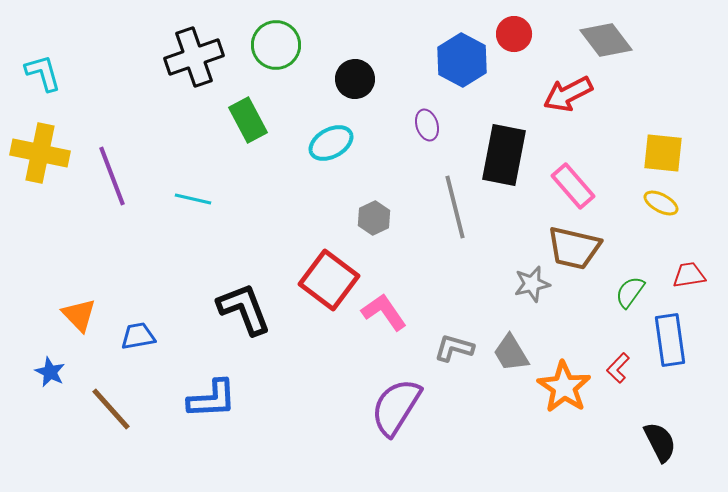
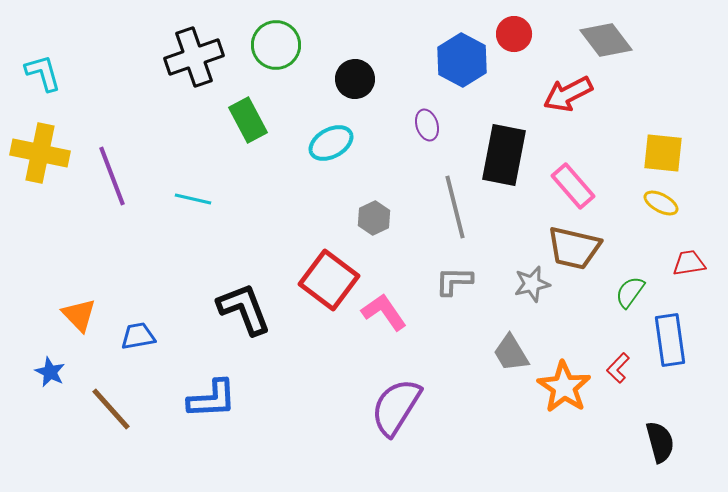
red trapezoid: moved 12 px up
gray L-shape: moved 67 px up; rotated 15 degrees counterclockwise
black semicircle: rotated 12 degrees clockwise
